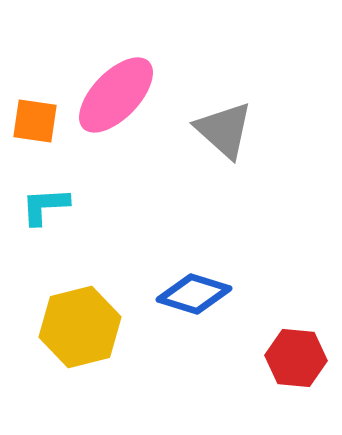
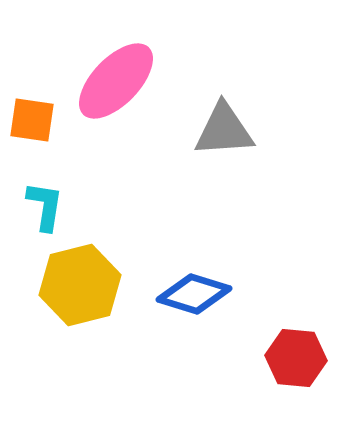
pink ellipse: moved 14 px up
orange square: moved 3 px left, 1 px up
gray triangle: rotated 46 degrees counterclockwise
cyan L-shape: rotated 102 degrees clockwise
yellow hexagon: moved 42 px up
